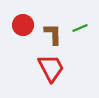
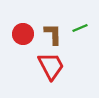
red circle: moved 9 px down
red trapezoid: moved 2 px up
